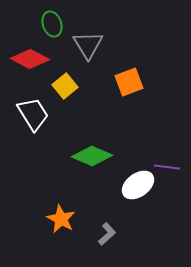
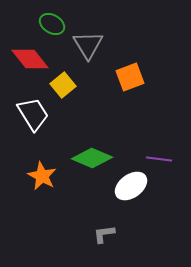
green ellipse: rotated 40 degrees counterclockwise
red diamond: rotated 24 degrees clockwise
orange square: moved 1 px right, 5 px up
yellow square: moved 2 px left, 1 px up
green diamond: moved 2 px down
purple line: moved 8 px left, 8 px up
white ellipse: moved 7 px left, 1 px down
orange star: moved 19 px left, 43 px up
gray L-shape: moved 3 px left; rotated 145 degrees counterclockwise
